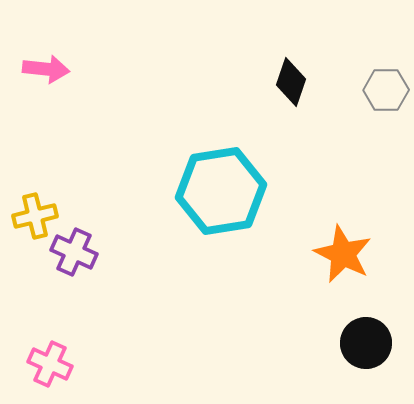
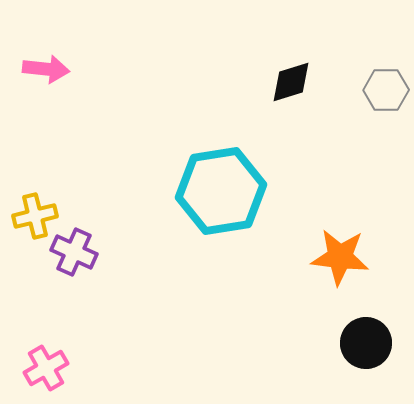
black diamond: rotated 54 degrees clockwise
orange star: moved 3 px left, 3 px down; rotated 20 degrees counterclockwise
pink cross: moved 4 px left, 4 px down; rotated 36 degrees clockwise
